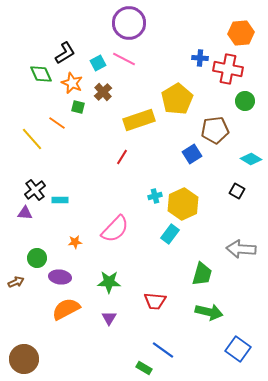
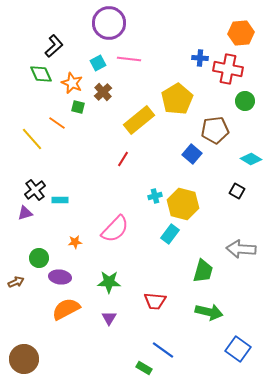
purple circle at (129, 23): moved 20 px left
black L-shape at (65, 53): moved 11 px left, 7 px up; rotated 10 degrees counterclockwise
pink line at (124, 59): moved 5 px right; rotated 20 degrees counterclockwise
yellow rectangle at (139, 120): rotated 20 degrees counterclockwise
blue square at (192, 154): rotated 18 degrees counterclockwise
red line at (122, 157): moved 1 px right, 2 px down
yellow hexagon at (183, 204): rotated 20 degrees counterclockwise
purple triangle at (25, 213): rotated 21 degrees counterclockwise
green circle at (37, 258): moved 2 px right
green trapezoid at (202, 274): moved 1 px right, 3 px up
